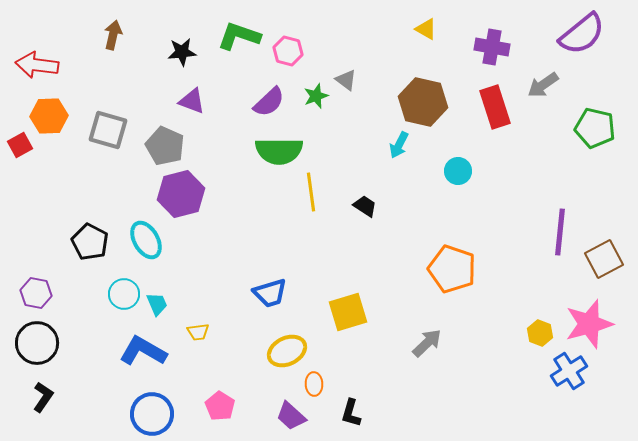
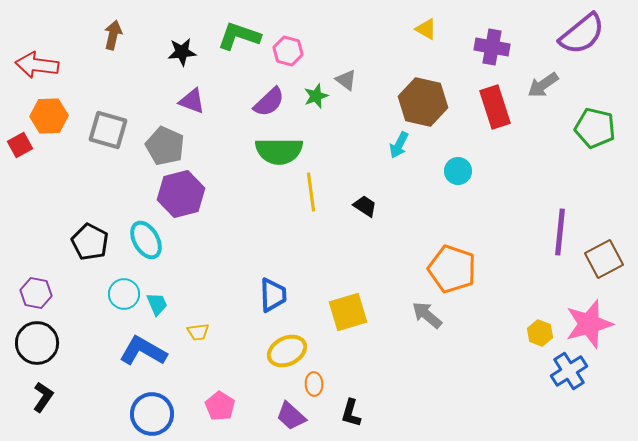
blue trapezoid at (270, 293): moved 3 px right, 2 px down; rotated 75 degrees counterclockwise
gray arrow at (427, 343): moved 28 px up; rotated 96 degrees counterclockwise
